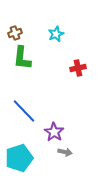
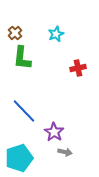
brown cross: rotated 24 degrees counterclockwise
